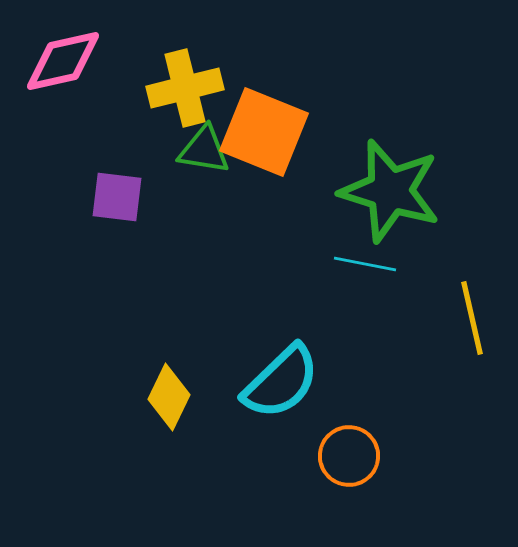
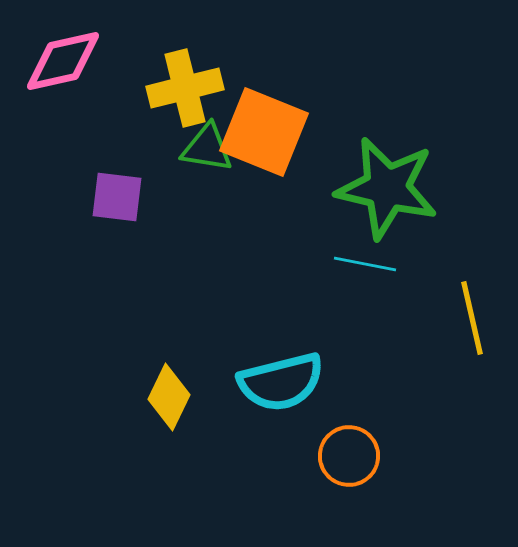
green triangle: moved 3 px right, 2 px up
green star: moved 3 px left, 3 px up; rotated 4 degrees counterclockwise
cyan semicircle: rotated 30 degrees clockwise
